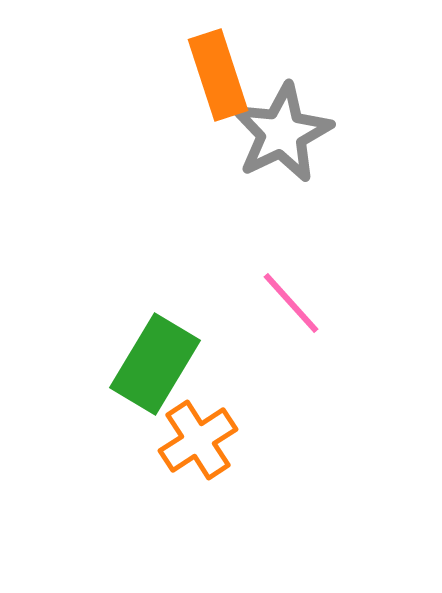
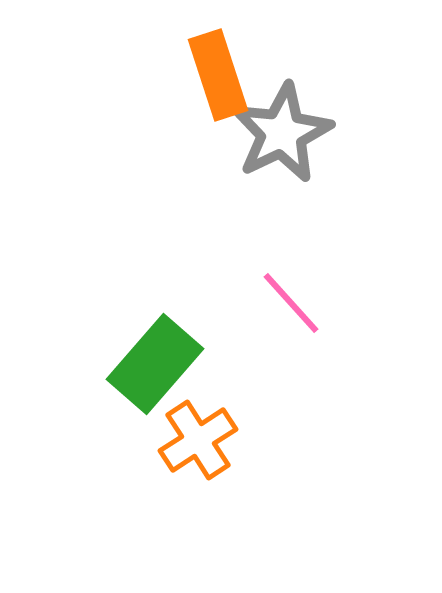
green rectangle: rotated 10 degrees clockwise
